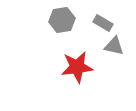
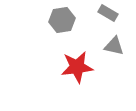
gray rectangle: moved 5 px right, 10 px up
